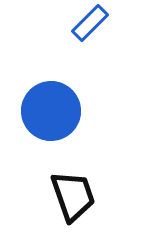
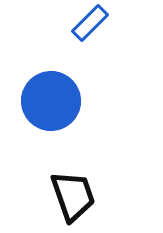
blue circle: moved 10 px up
